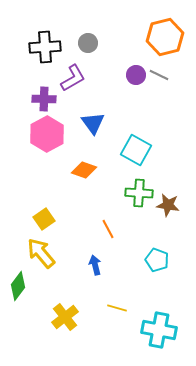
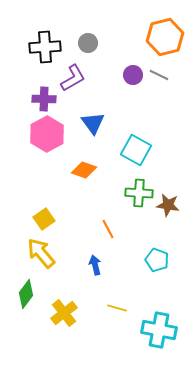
purple circle: moved 3 px left
green diamond: moved 8 px right, 8 px down
yellow cross: moved 1 px left, 4 px up
